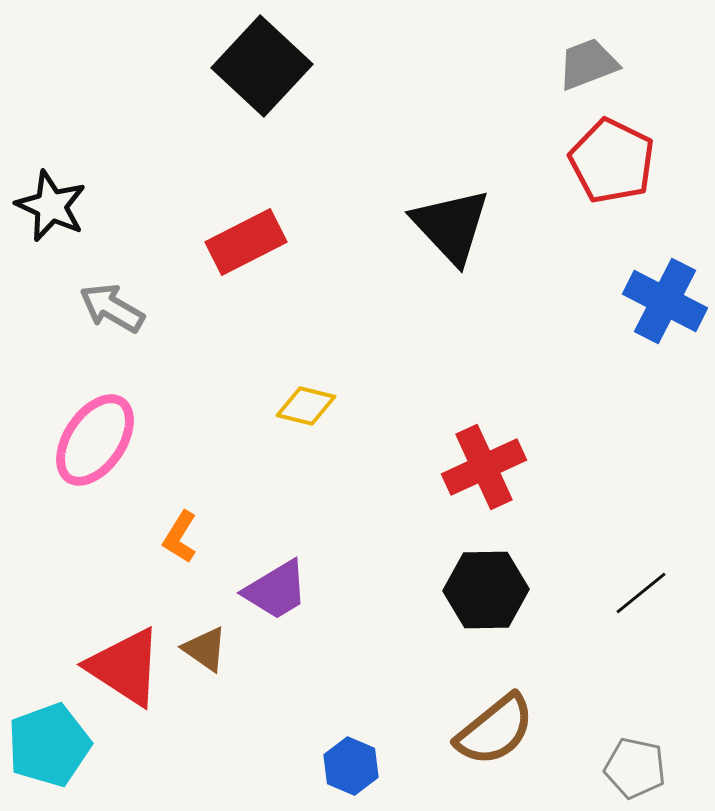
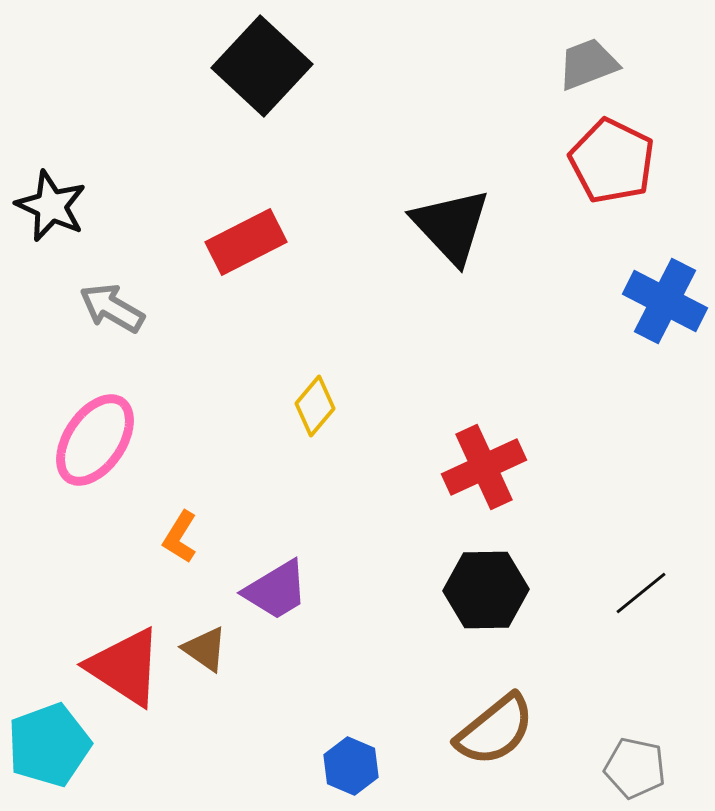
yellow diamond: moved 9 px right; rotated 64 degrees counterclockwise
